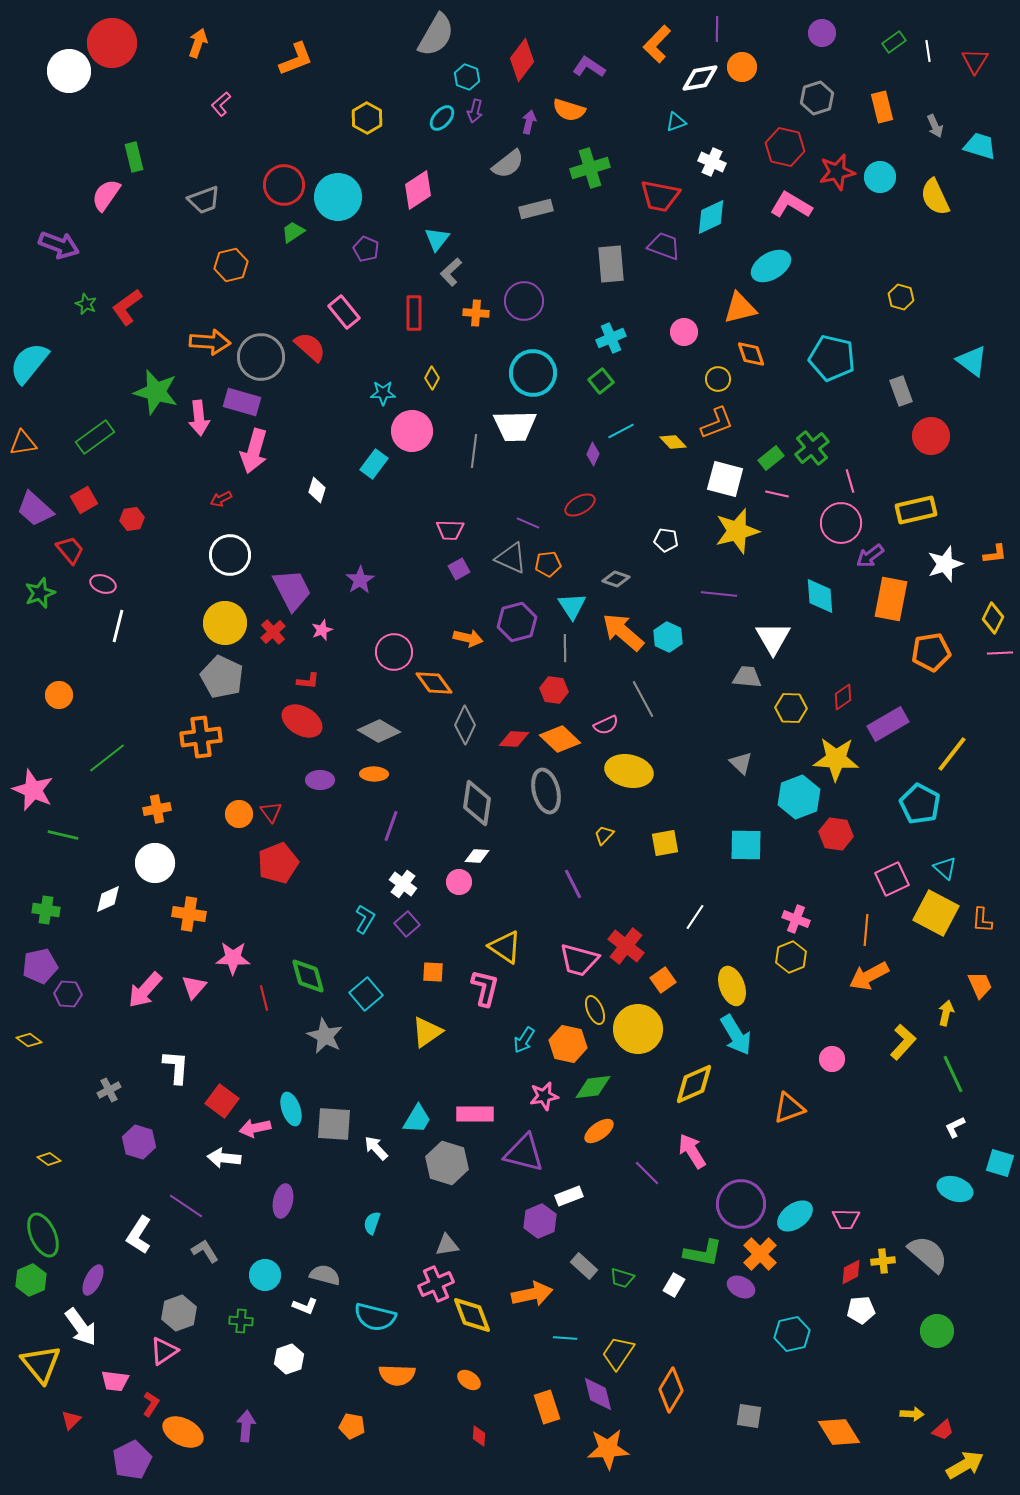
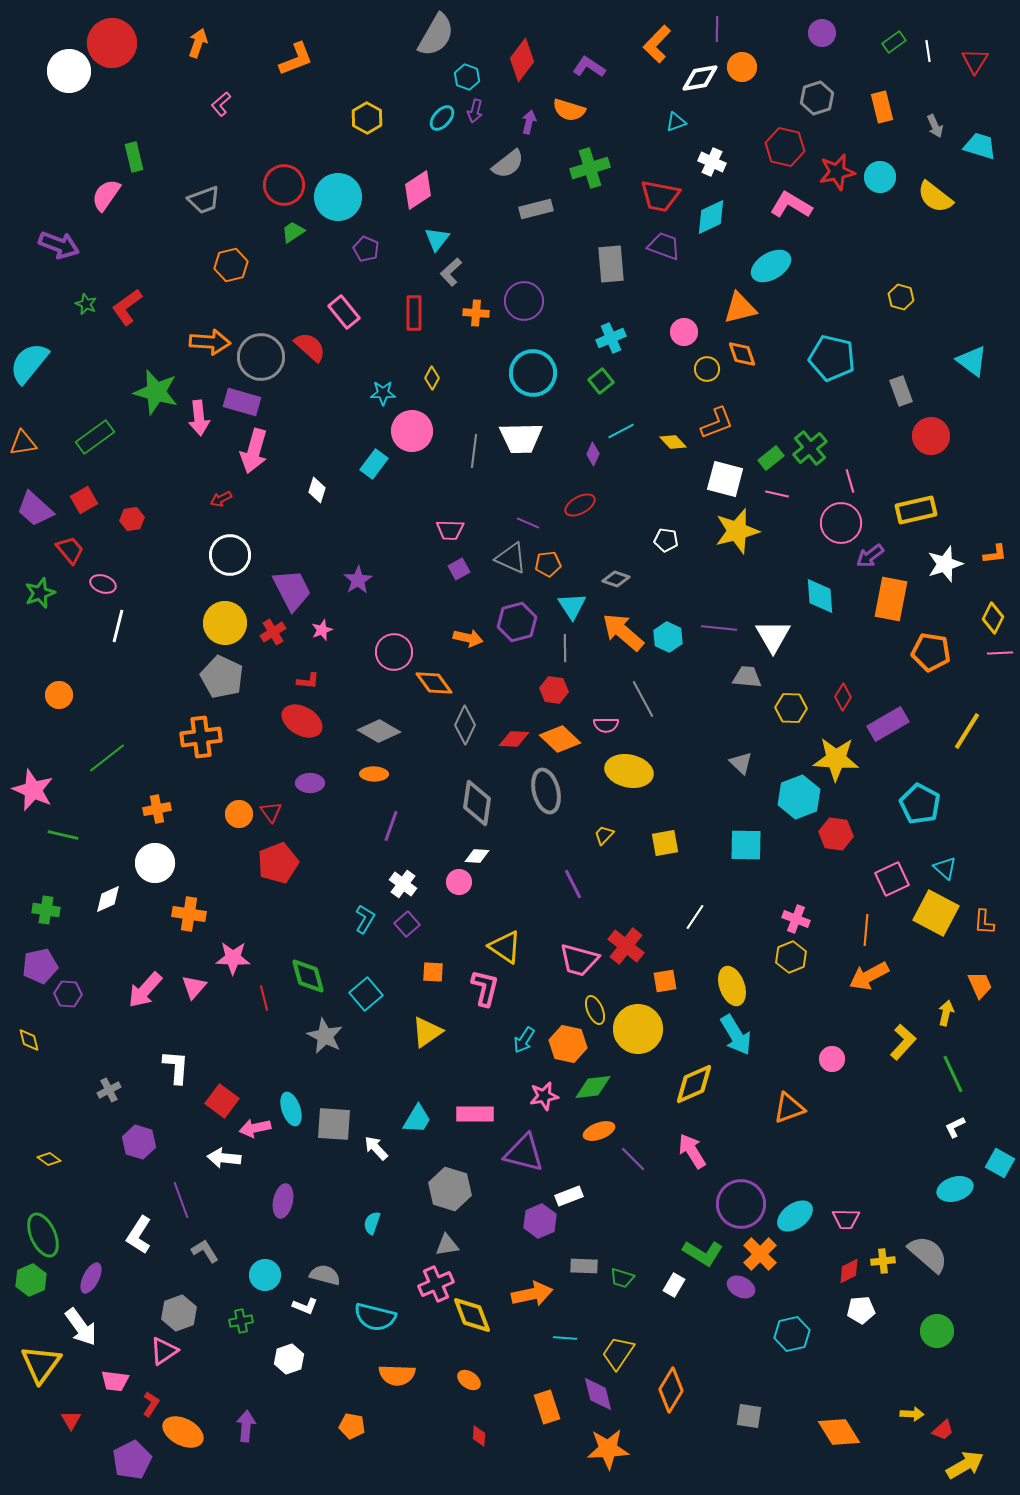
yellow semicircle at (935, 197): rotated 27 degrees counterclockwise
orange diamond at (751, 354): moved 9 px left
yellow circle at (718, 379): moved 11 px left, 10 px up
white trapezoid at (515, 426): moved 6 px right, 12 px down
green cross at (812, 448): moved 2 px left
purple star at (360, 580): moved 2 px left
purple line at (719, 594): moved 34 px down
red cross at (273, 632): rotated 10 degrees clockwise
white triangle at (773, 638): moved 2 px up
orange pentagon at (931, 652): rotated 18 degrees clockwise
red diamond at (843, 697): rotated 24 degrees counterclockwise
pink semicircle at (606, 725): rotated 25 degrees clockwise
yellow line at (952, 754): moved 15 px right, 23 px up; rotated 6 degrees counterclockwise
purple ellipse at (320, 780): moved 10 px left, 3 px down
orange L-shape at (982, 920): moved 2 px right, 2 px down
orange square at (663, 980): moved 2 px right, 1 px down; rotated 25 degrees clockwise
yellow diamond at (29, 1040): rotated 40 degrees clockwise
orange ellipse at (599, 1131): rotated 16 degrees clockwise
gray hexagon at (447, 1163): moved 3 px right, 26 px down
cyan square at (1000, 1163): rotated 12 degrees clockwise
purple line at (647, 1173): moved 14 px left, 14 px up
cyan ellipse at (955, 1189): rotated 36 degrees counterclockwise
purple line at (186, 1206): moved 5 px left, 6 px up; rotated 36 degrees clockwise
green L-shape at (703, 1253): rotated 21 degrees clockwise
gray rectangle at (584, 1266): rotated 40 degrees counterclockwise
red diamond at (851, 1272): moved 2 px left, 1 px up
purple ellipse at (93, 1280): moved 2 px left, 2 px up
green cross at (241, 1321): rotated 15 degrees counterclockwise
yellow triangle at (41, 1364): rotated 15 degrees clockwise
red triangle at (71, 1420): rotated 15 degrees counterclockwise
